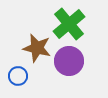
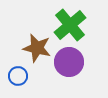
green cross: moved 1 px right, 1 px down
purple circle: moved 1 px down
